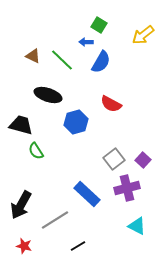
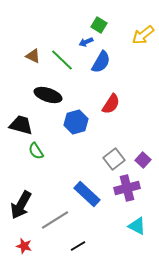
blue arrow: rotated 24 degrees counterclockwise
red semicircle: rotated 85 degrees counterclockwise
